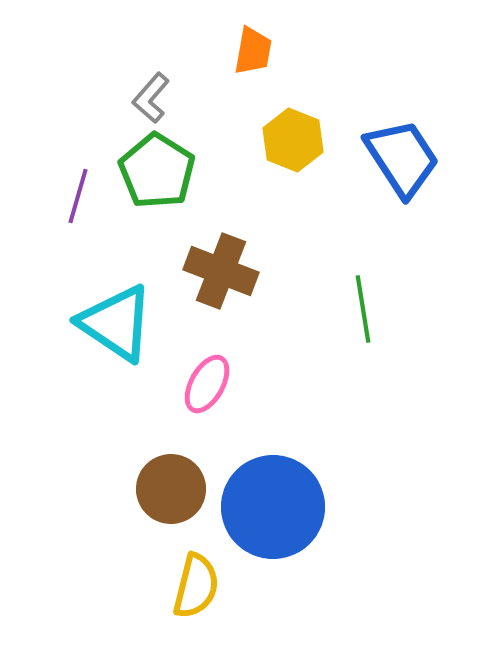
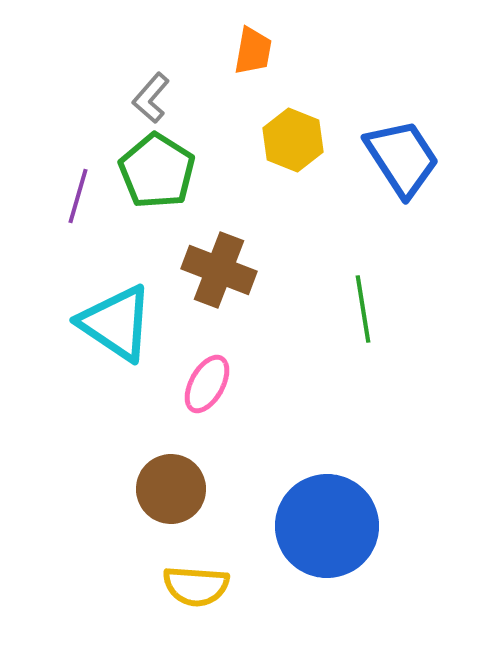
brown cross: moved 2 px left, 1 px up
blue circle: moved 54 px right, 19 px down
yellow semicircle: rotated 80 degrees clockwise
